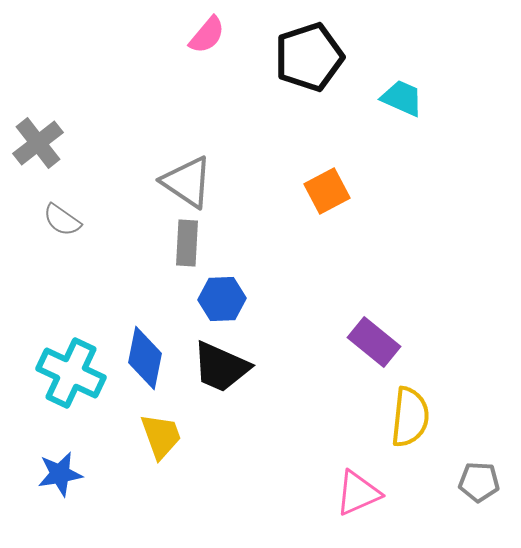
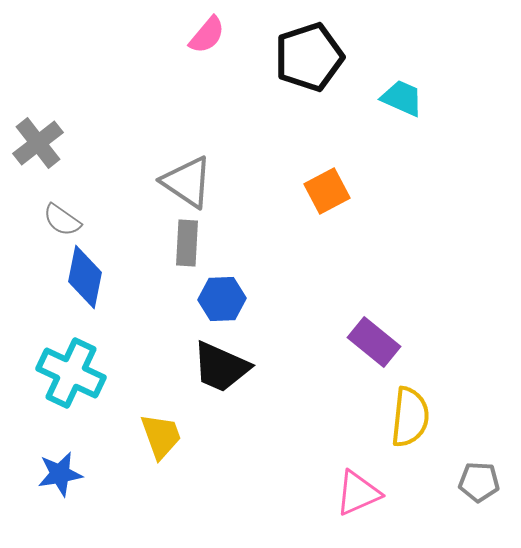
blue diamond: moved 60 px left, 81 px up
